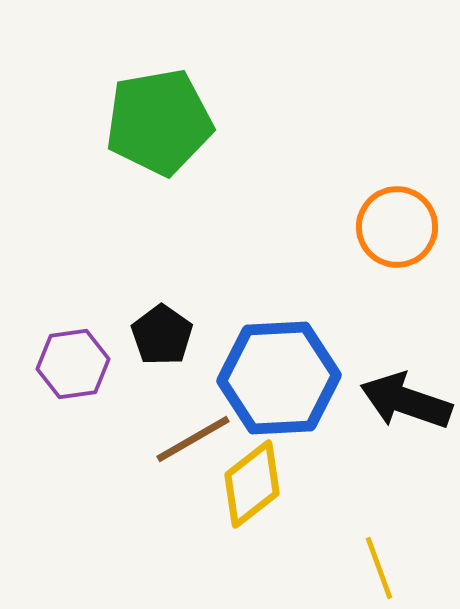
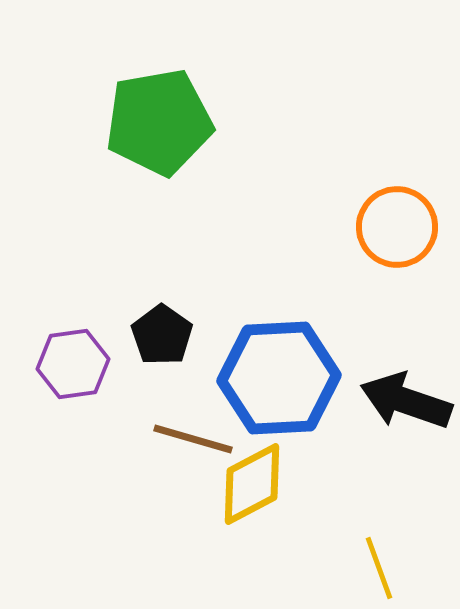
brown line: rotated 46 degrees clockwise
yellow diamond: rotated 10 degrees clockwise
